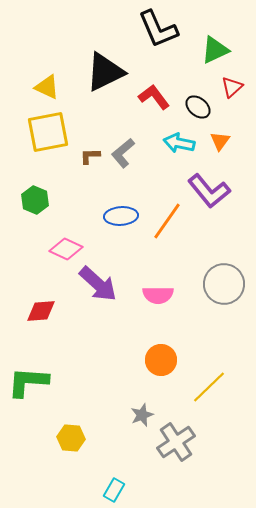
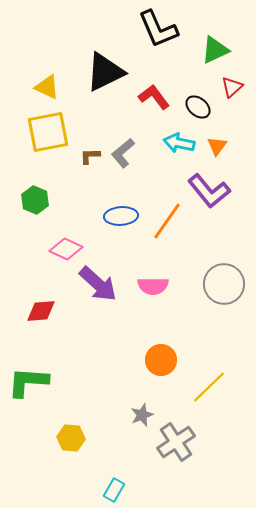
orange triangle: moved 3 px left, 5 px down
pink semicircle: moved 5 px left, 9 px up
